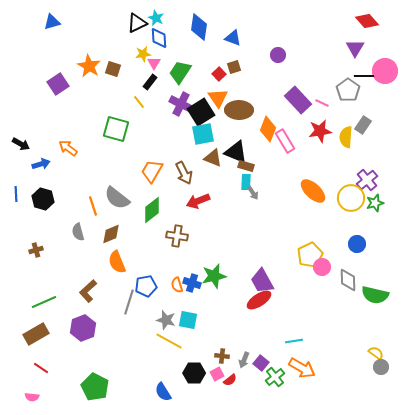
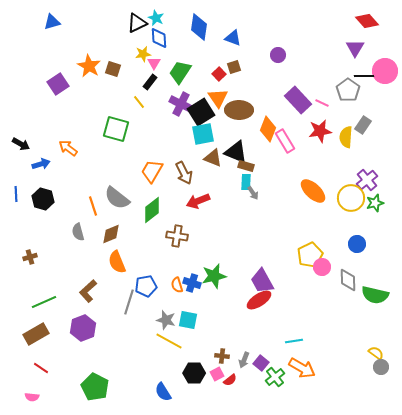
brown cross at (36, 250): moved 6 px left, 7 px down
